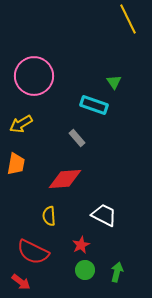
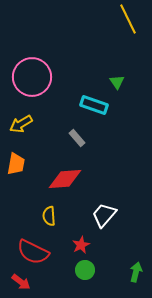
pink circle: moved 2 px left, 1 px down
green triangle: moved 3 px right
white trapezoid: rotated 76 degrees counterclockwise
green arrow: moved 19 px right
